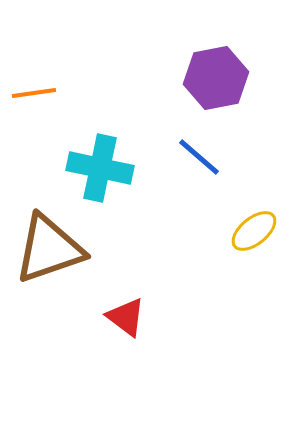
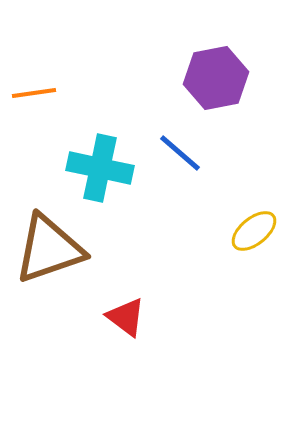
blue line: moved 19 px left, 4 px up
